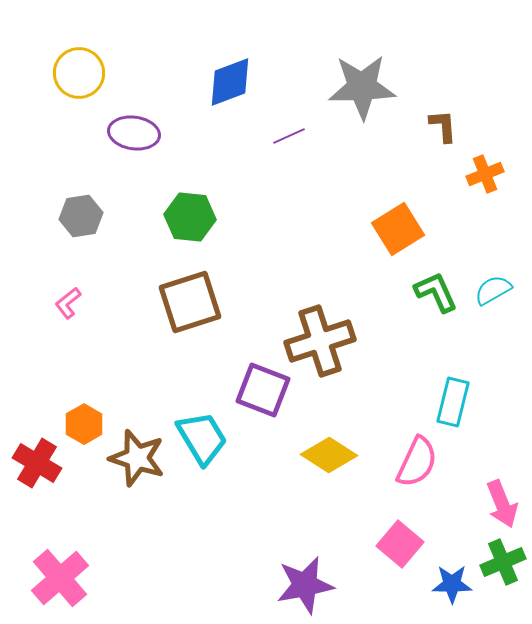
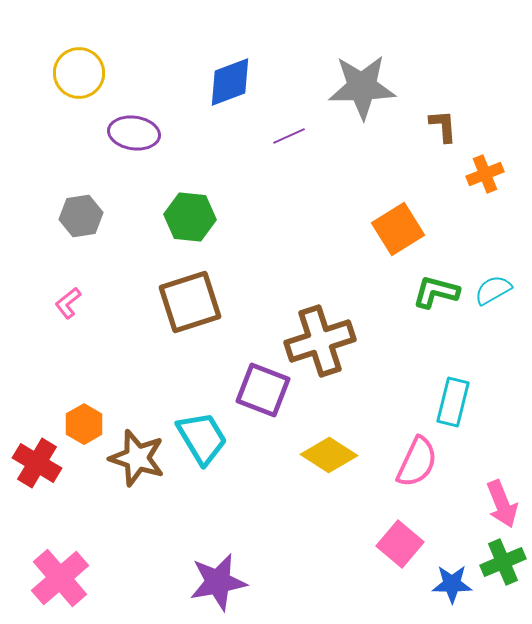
green L-shape: rotated 51 degrees counterclockwise
purple star: moved 87 px left, 3 px up
